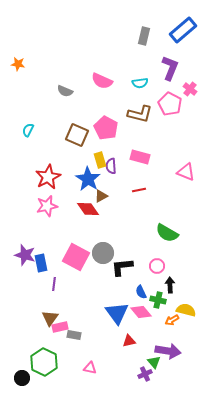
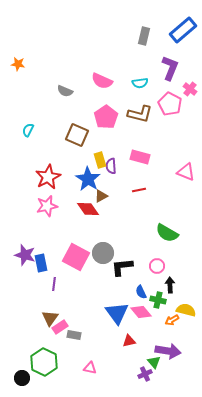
pink pentagon at (106, 128): moved 11 px up; rotated 10 degrees clockwise
pink rectangle at (60, 327): rotated 21 degrees counterclockwise
